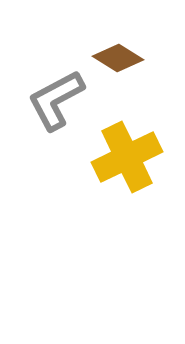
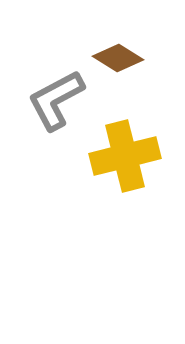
yellow cross: moved 2 px left, 1 px up; rotated 12 degrees clockwise
